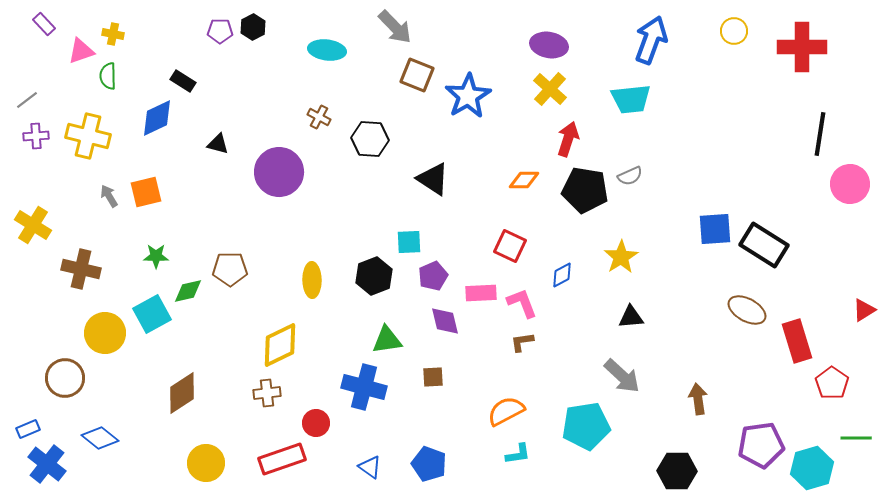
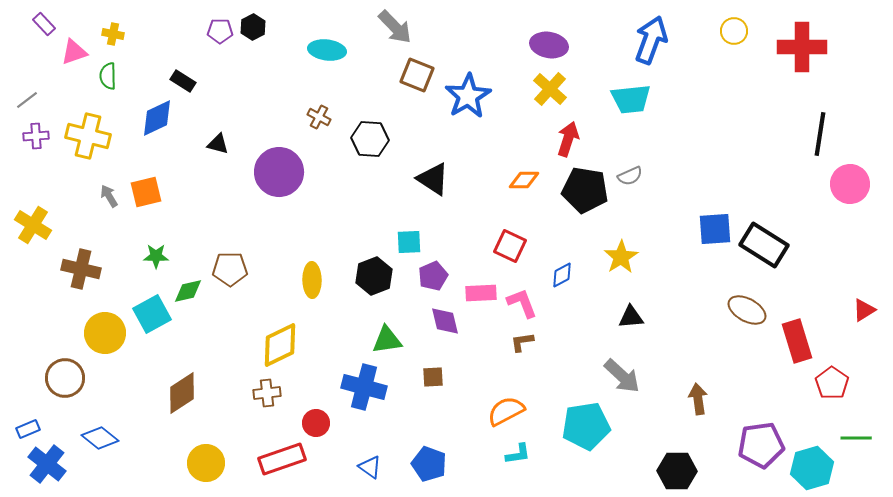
pink triangle at (81, 51): moved 7 px left, 1 px down
